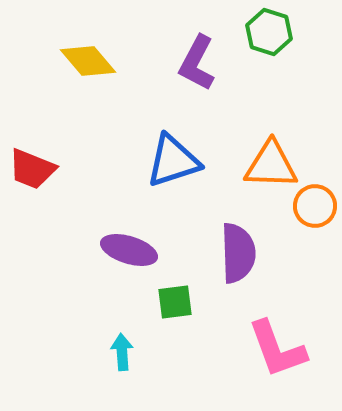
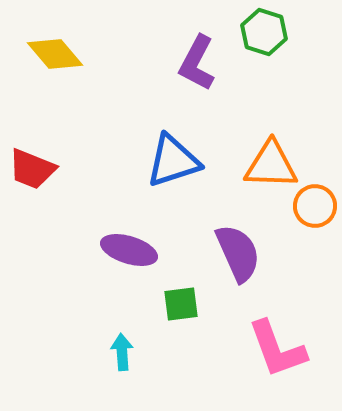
green hexagon: moved 5 px left
yellow diamond: moved 33 px left, 7 px up
purple semicircle: rotated 22 degrees counterclockwise
green square: moved 6 px right, 2 px down
